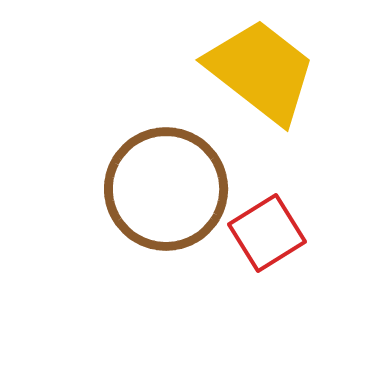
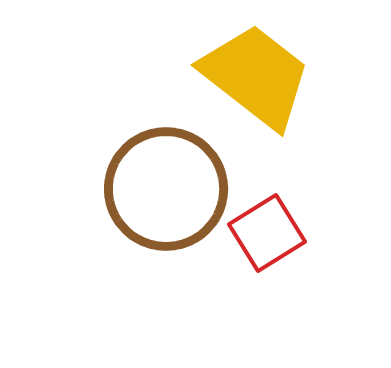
yellow trapezoid: moved 5 px left, 5 px down
